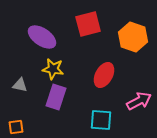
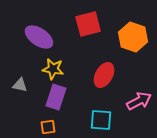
purple ellipse: moved 3 px left
orange square: moved 32 px right
